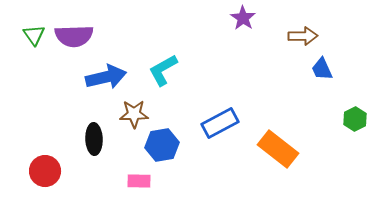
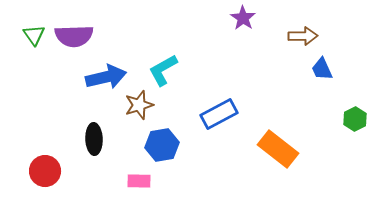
brown star: moved 5 px right, 9 px up; rotated 16 degrees counterclockwise
blue rectangle: moved 1 px left, 9 px up
